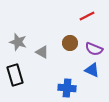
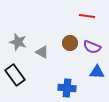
red line: rotated 35 degrees clockwise
purple semicircle: moved 2 px left, 2 px up
blue triangle: moved 5 px right, 2 px down; rotated 21 degrees counterclockwise
black rectangle: rotated 20 degrees counterclockwise
